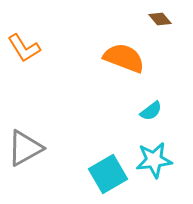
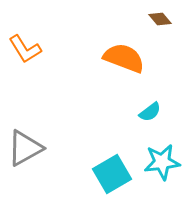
orange L-shape: moved 1 px right, 1 px down
cyan semicircle: moved 1 px left, 1 px down
cyan star: moved 8 px right, 2 px down
cyan square: moved 4 px right
